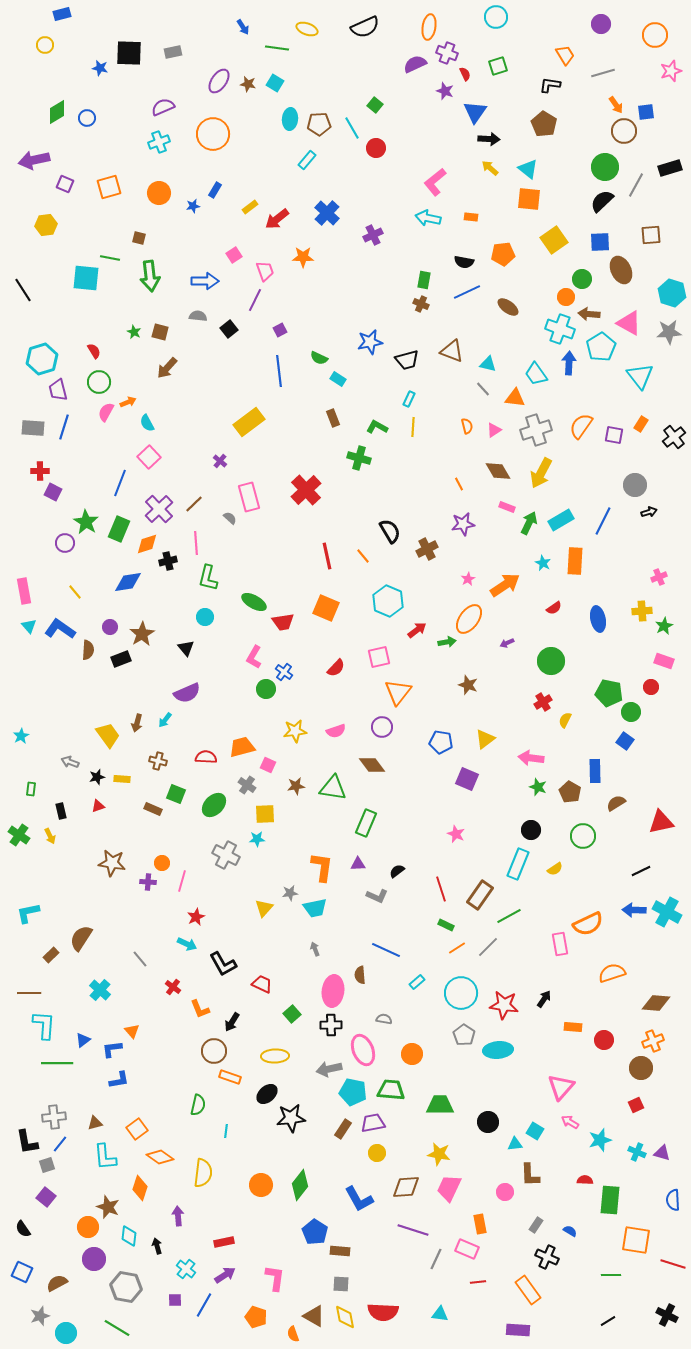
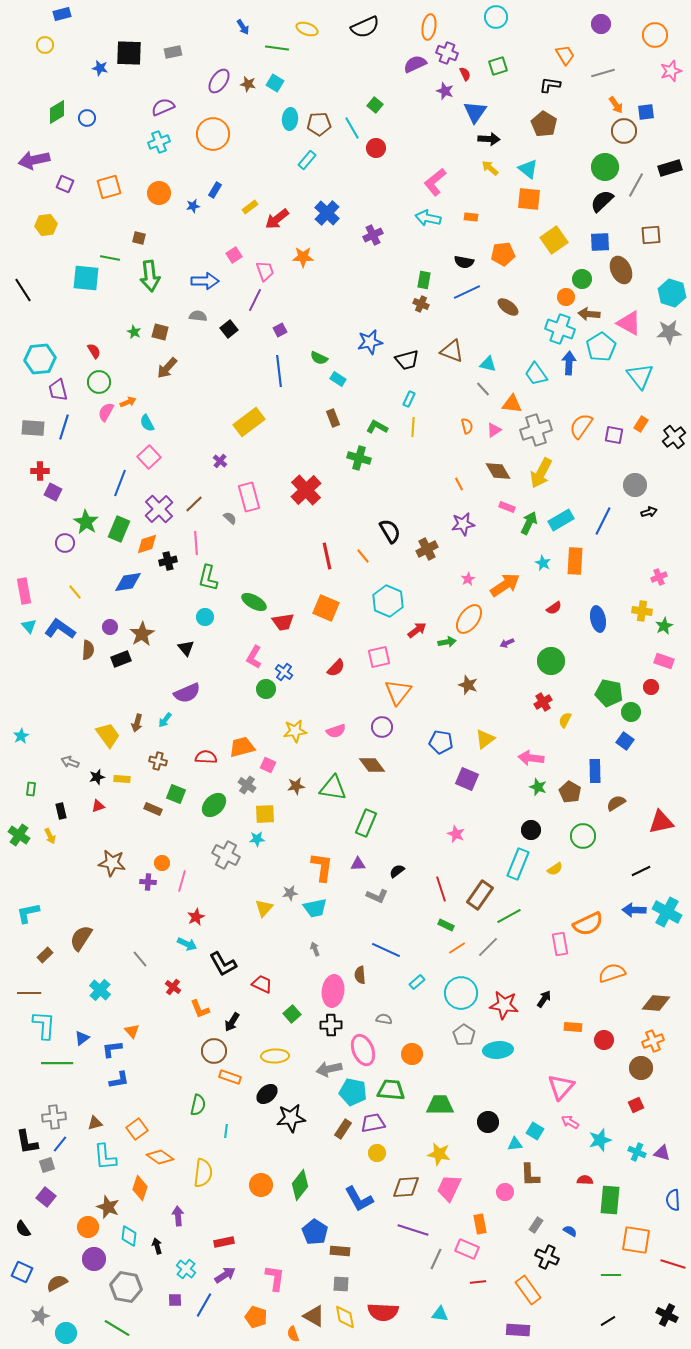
cyan hexagon at (42, 359): moved 2 px left; rotated 12 degrees clockwise
orange triangle at (515, 398): moved 3 px left, 6 px down
yellow cross at (642, 611): rotated 12 degrees clockwise
brown rectangle at (51, 955): moved 6 px left
blue triangle at (83, 1040): moved 1 px left, 2 px up
